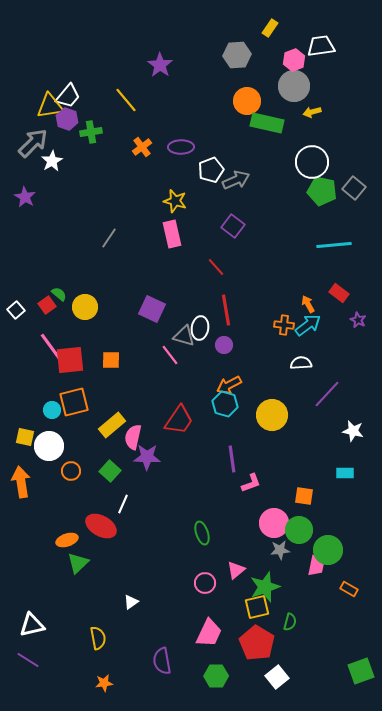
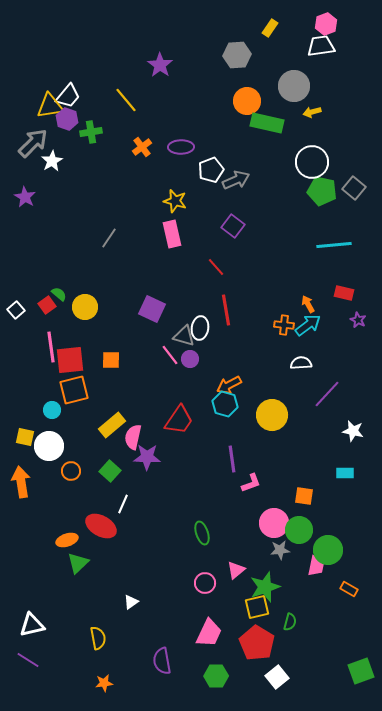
pink hexagon at (294, 60): moved 32 px right, 36 px up
red rectangle at (339, 293): moved 5 px right; rotated 24 degrees counterclockwise
purple circle at (224, 345): moved 34 px left, 14 px down
pink line at (51, 347): rotated 28 degrees clockwise
orange square at (74, 402): moved 12 px up
